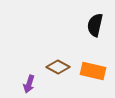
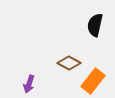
brown diamond: moved 11 px right, 4 px up
orange rectangle: moved 10 px down; rotated 65 degrees counterclockwise
